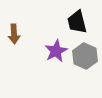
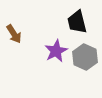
brown arrow: rotated 30 degrees counterclockwise
gray hexagon: moved 1 px down
